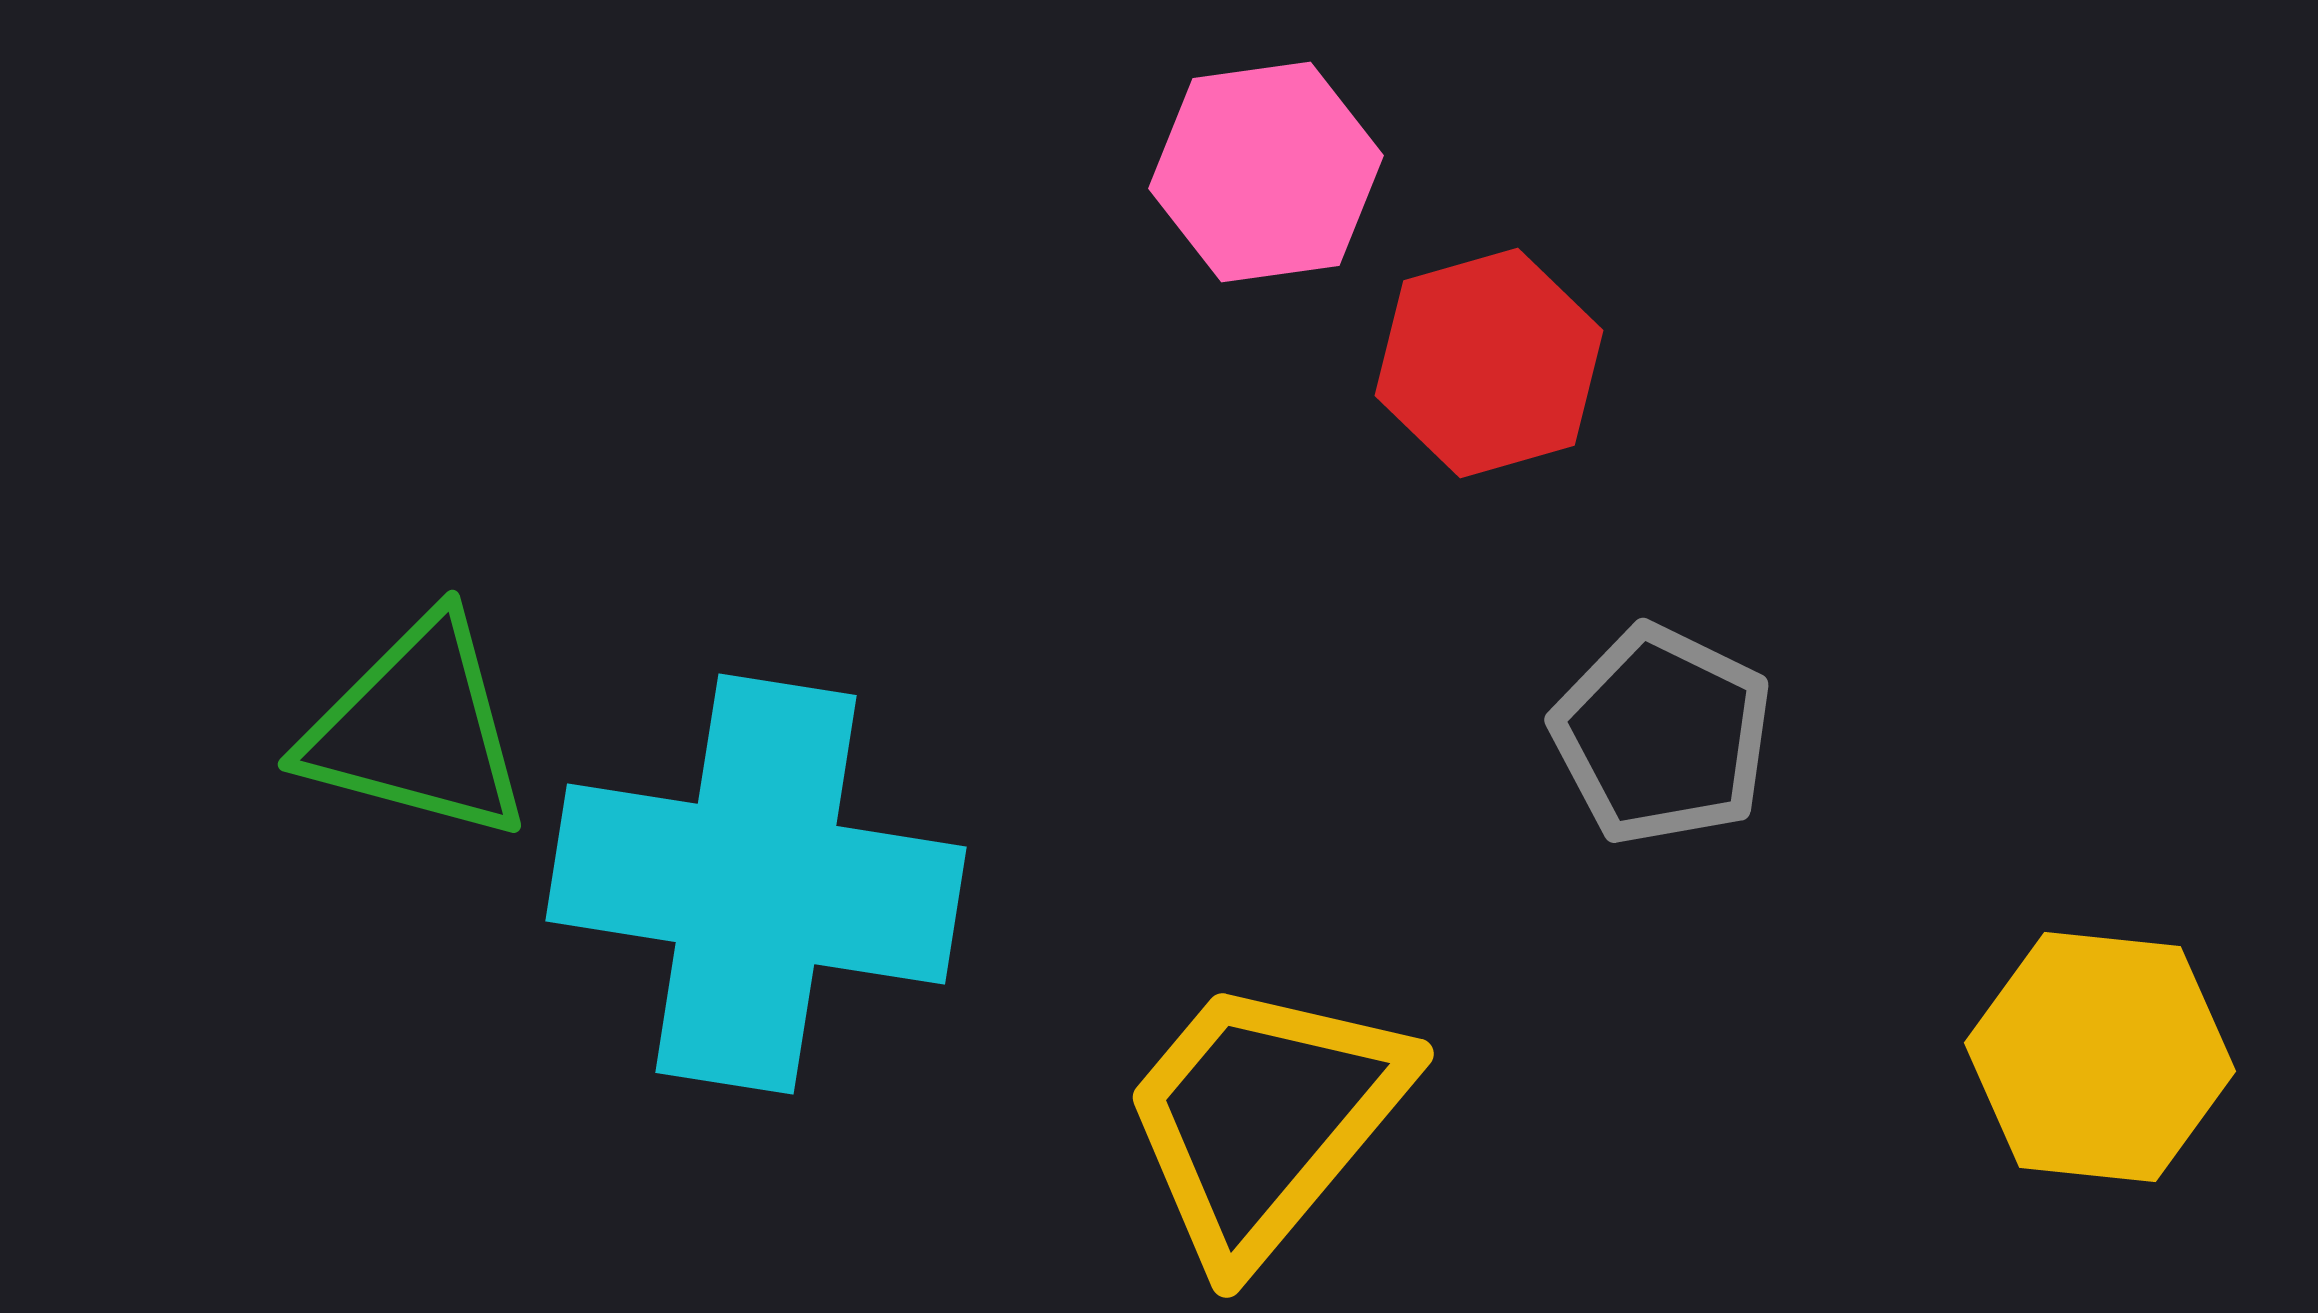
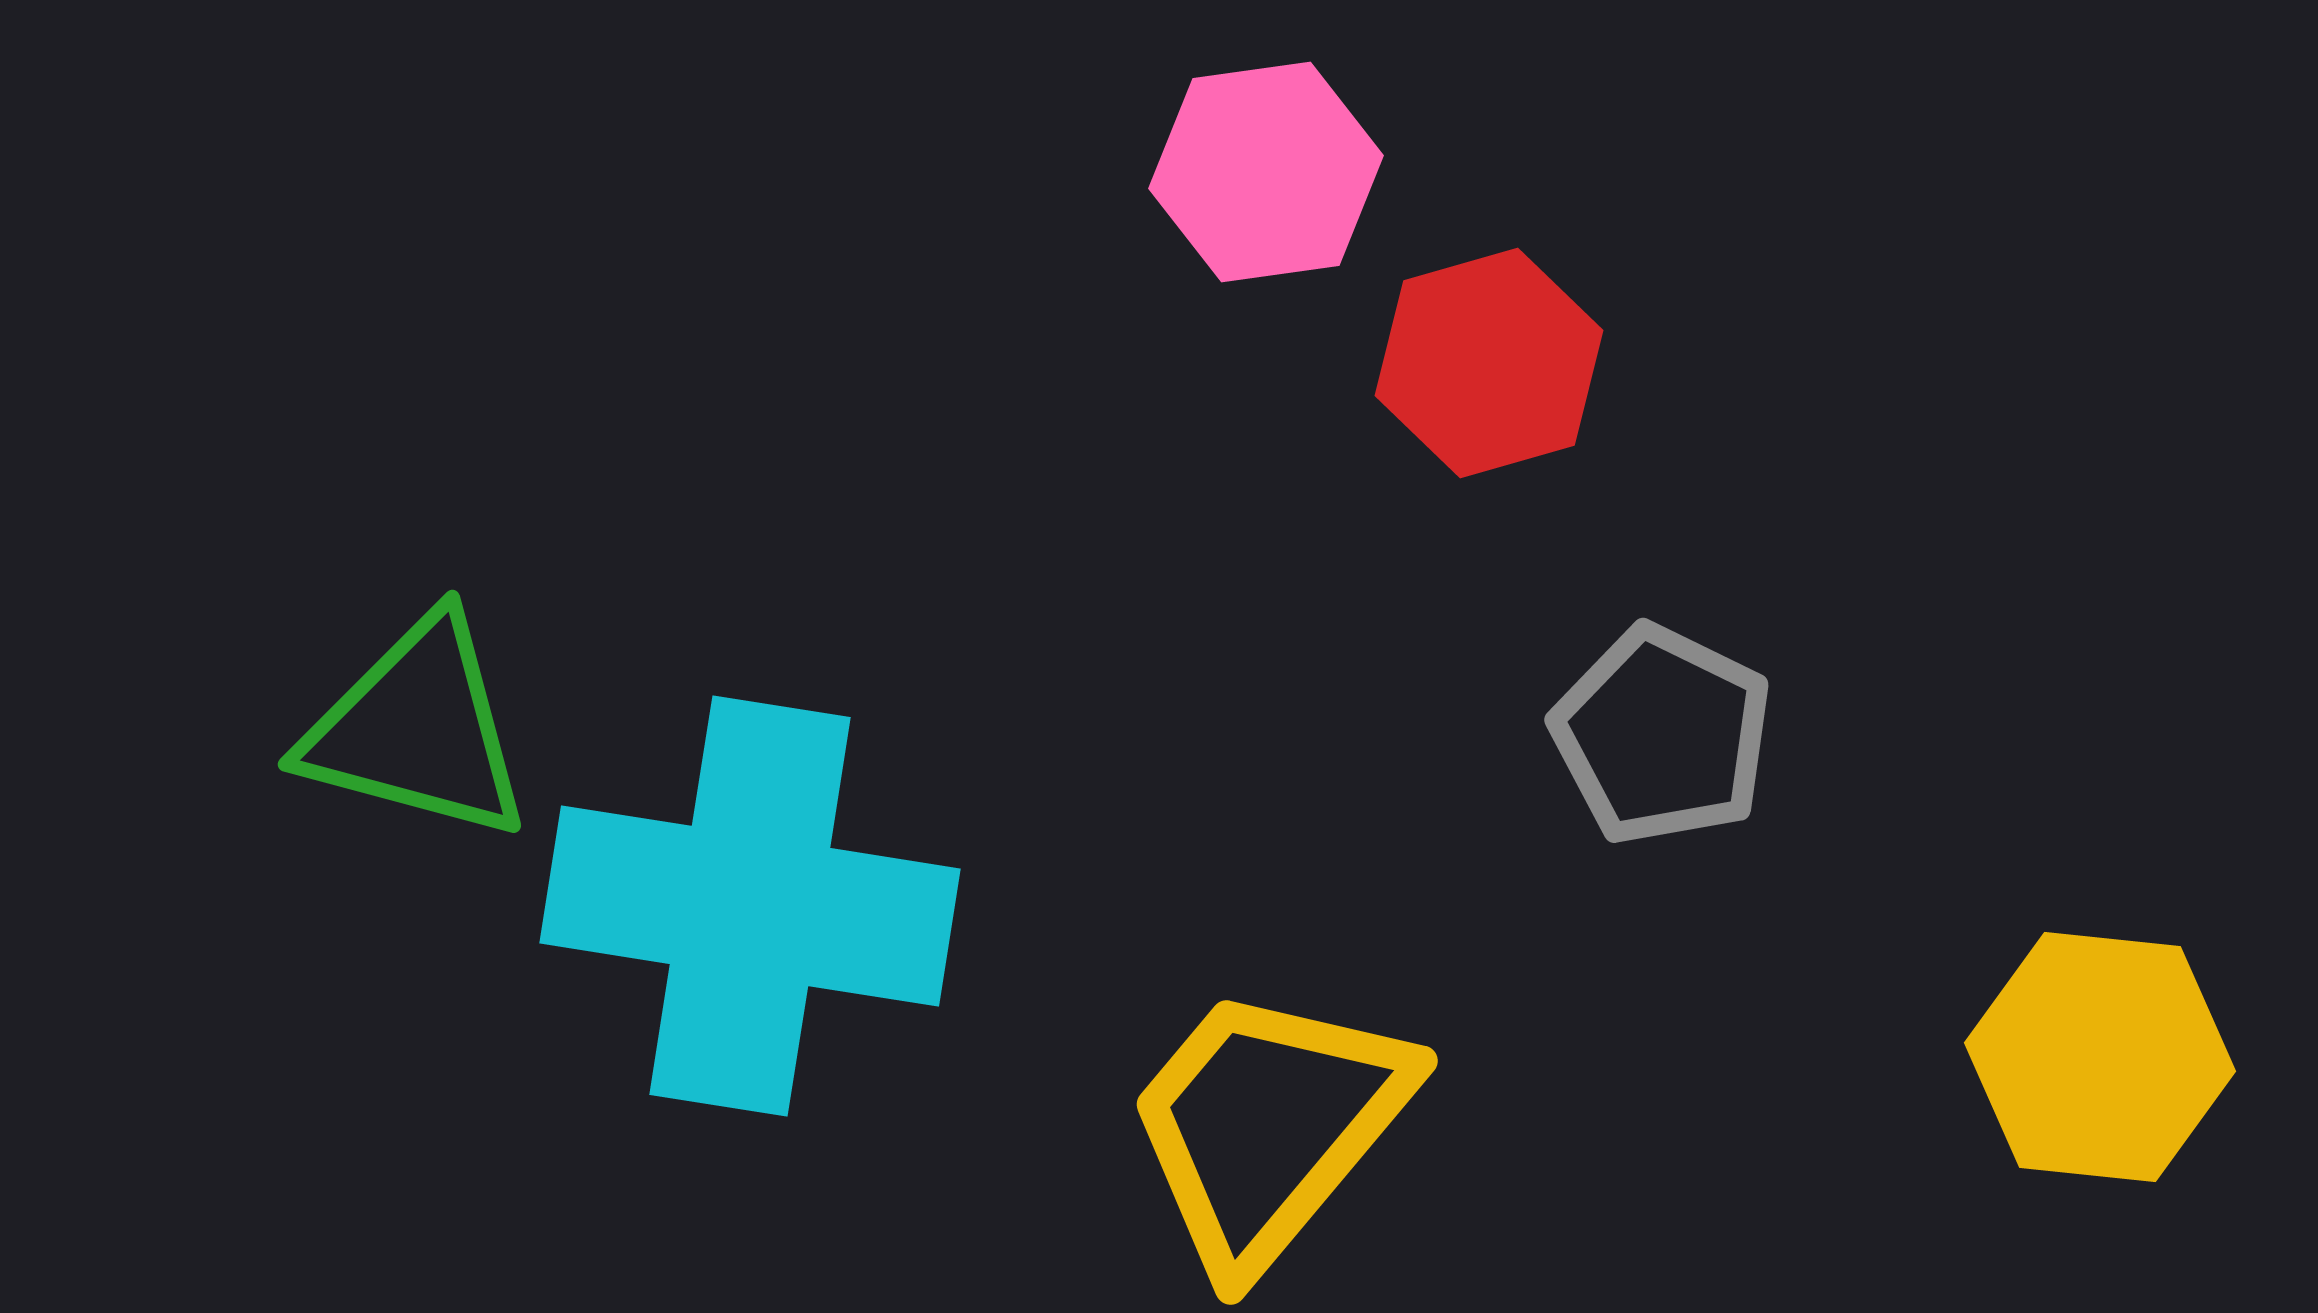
cyan cross: moved 6 px left, 22 px down
yellow trapezoid: moved 4 px right, 7 px down
